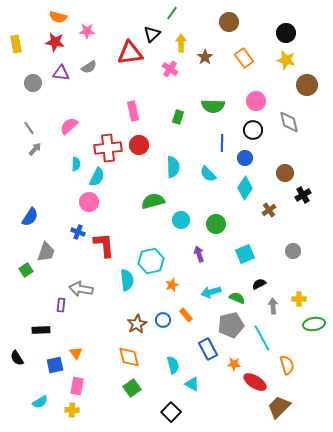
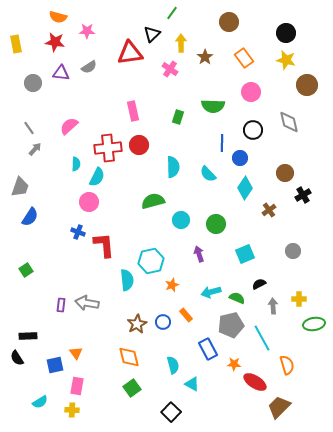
pink circle at (256, 101): moved 5 px left, 9 px up
blue circle at (245, 158): moved 5 px left
gray trapezoid at (46, 252): moved 26 px left, 65 px up
gray arrow at (81, 289): moved 6 px right, 14 px down
blue circle at (163, 320): moved 2 px down
black rectangle at (41, 330): moved 13 px left, 6 px down
